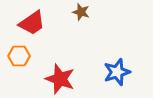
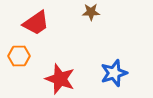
brown star: moved 10 px right; rotated 18 degrees counterclockwise
red trapezoid: moved 4 px right
blue star: moved 3 px left, 1 px down
